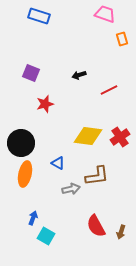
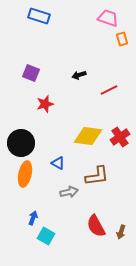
pink trapezoid: moved 3 px right, 4 px down
gray arrow: moved 2 px left, 3 px down
